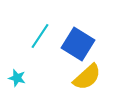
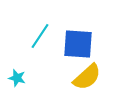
blue square: rotated 28 degrees counterclockwise
